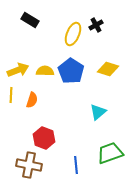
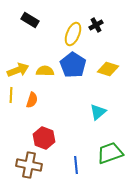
blue pentagon: moved 2 px right, 6 px up
